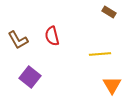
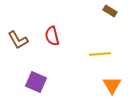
brown rectangle: moved 1 px right, 1 px up
purple square: moved 6 px right, 5 px down; rotated 15 degrees counterclockwise
